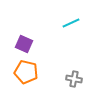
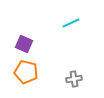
gray cross: rotated 21 degrees counterclockwise
